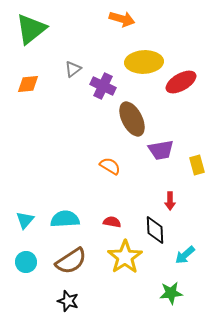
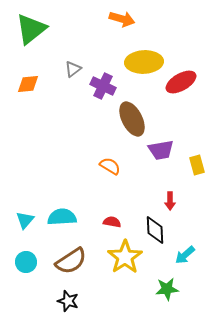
cyan semicircle: moved 3 px left, 2 px up
green star: moved 4 px left, 4 px up
